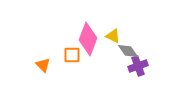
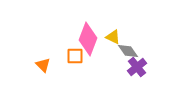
yellow triangle: moved 1 px down
orange square: moved 3 px right, 1 px down
purple cross: moved 1 px left, 1 px down; rotated 18 degrees counterclockwise
